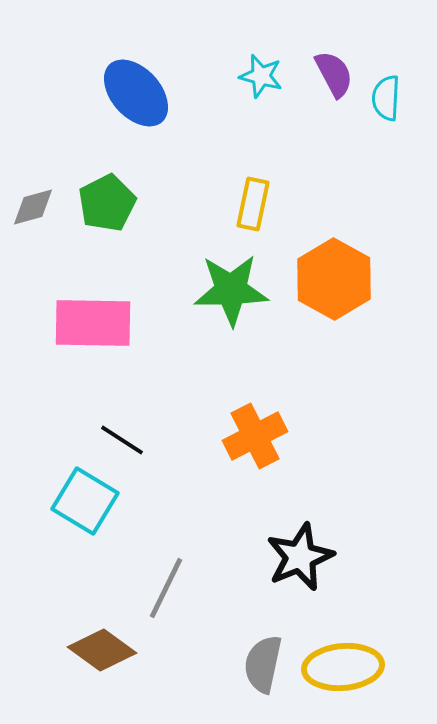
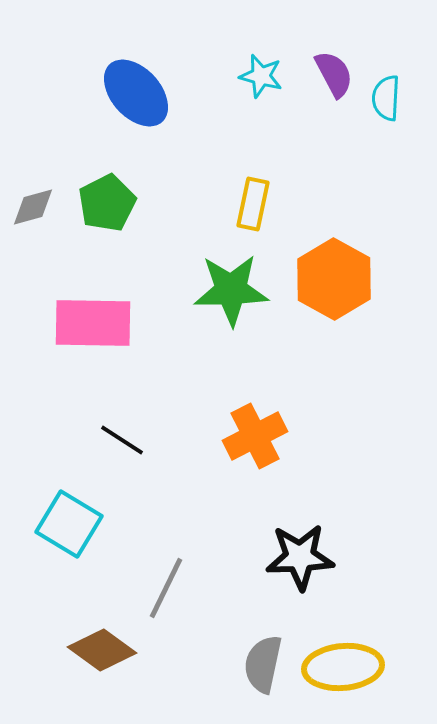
cyan square: moved 16 px left, 23 px down
black star: rotated 20 degrees clockwise
